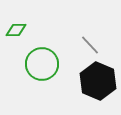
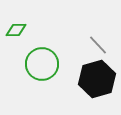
gray line: moved 8 px right
black hexagon: moved 1 px left, 2 px up; rotated 21 degrees clockwise
